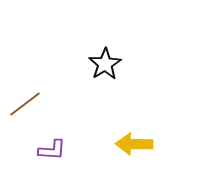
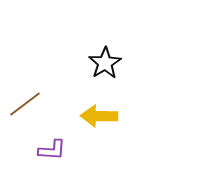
black star: moved 1 px up
yellow arrow: moved 35 px left, 28 px up
